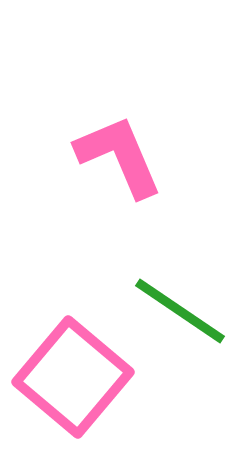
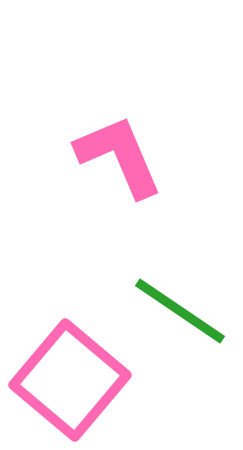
pink square: moved 3 px left, 3 px down
